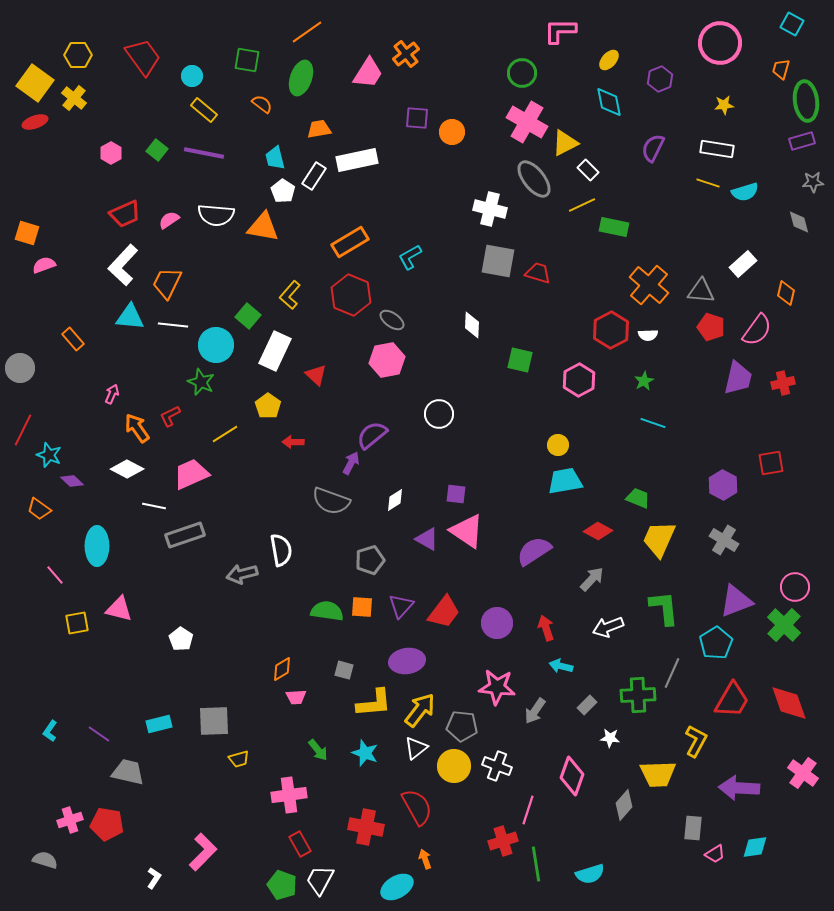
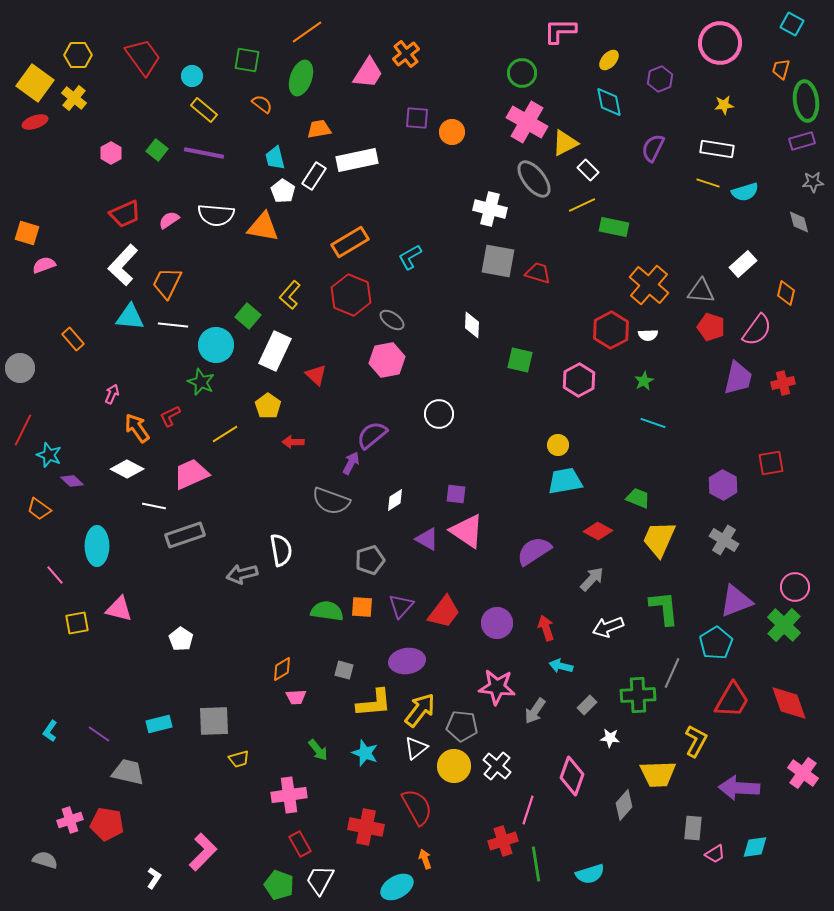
white cross at (497, 766): rotated 20 degrees clockwise
green pentagon at (282, 885): moved 3 px left
